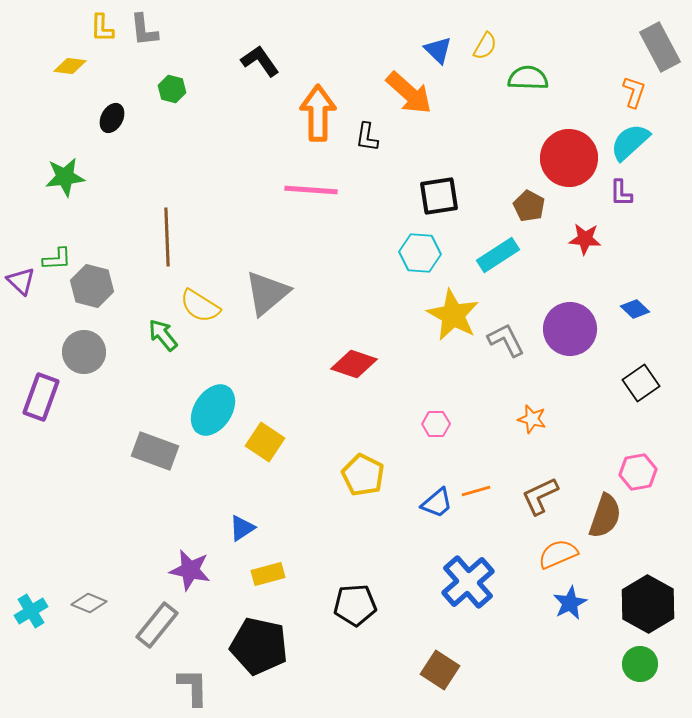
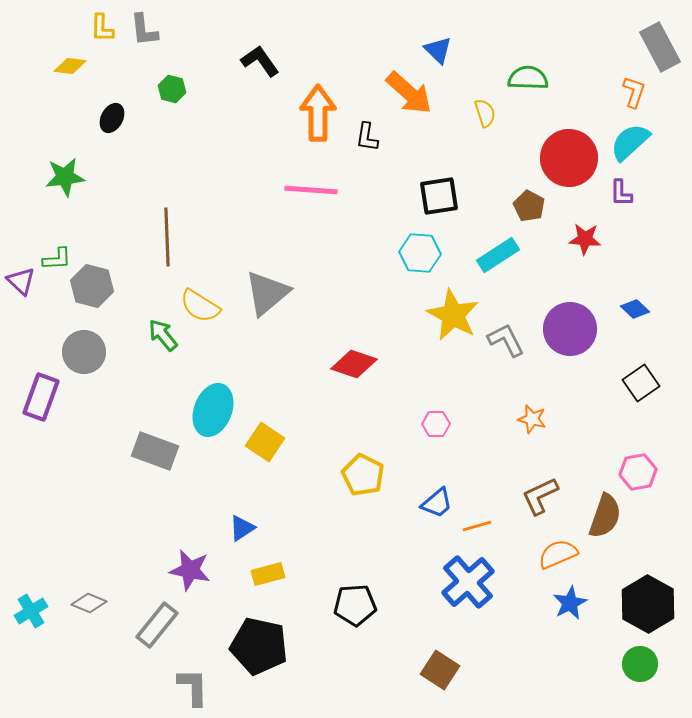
yellow semicircle at (485, 46): moved 67 px down; rotated 48 degrees counterclockwise
cyan ellipse at (213, 410): rotated 12 degrees counterclockwise
orange line at (476, 491): moved 1 px right, 35 px down
